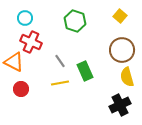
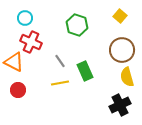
green hexagon: moved 2 px right, 4 px down
red circle: moved 3 px left, 1 px down
